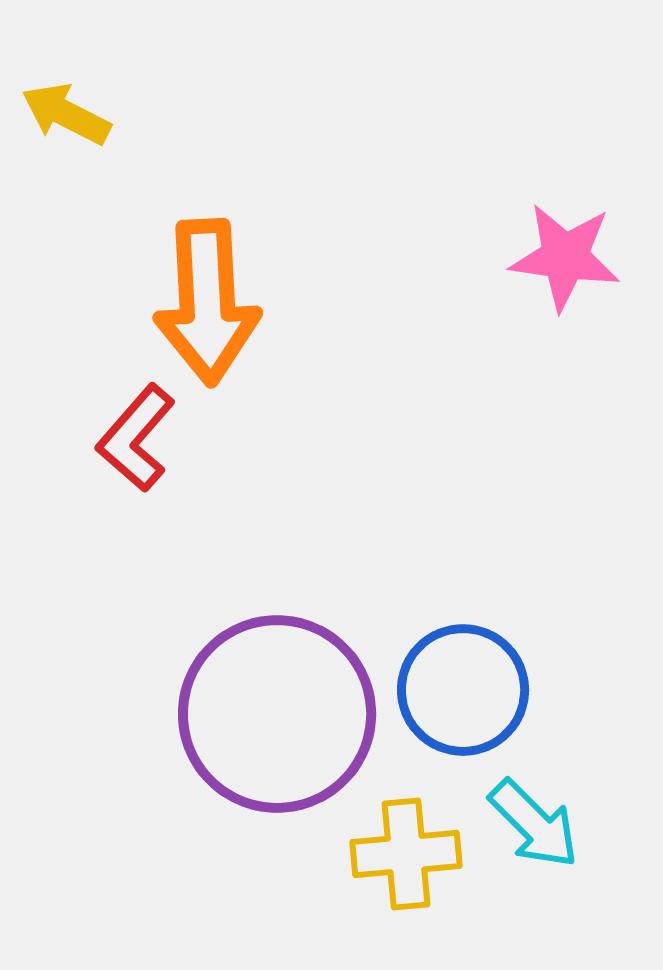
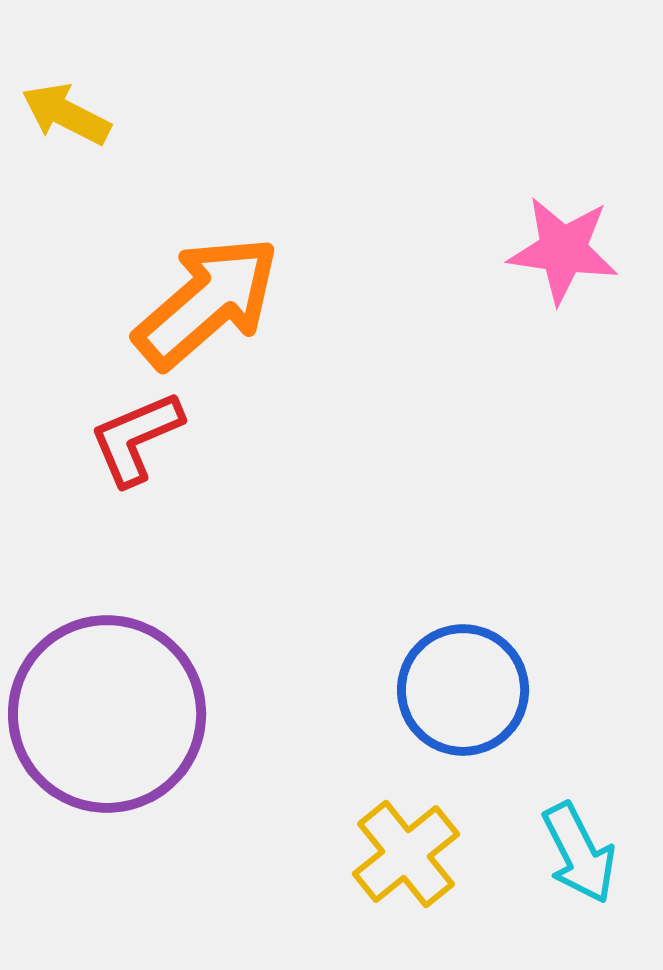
pink star: moved 2 px left, 7 px up
orange arrow: rotated 128 degrees counterclockwise
red L-shape: rotated 26 degrees clockwise
purple circle: moved 170 px left
cyan arrow: moved 45 px right, 29 px down; rotated 18 degrees clockwise
yellow cross: rotated 34 degrees counterclockwise
